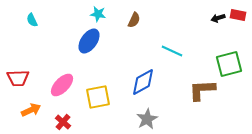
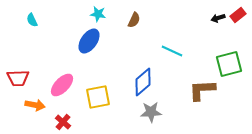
red rectangle: rotated 49 degrees counterclockwise
blue diamond: rotated 12 degrees counterclockwise
orange arrow: moved 4 px right, 5 px up; rotated 36 degrees clockwise
gray star: moved 4 px right, 7 px up; rotated 25 degrees clockwise
